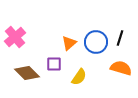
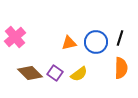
orange triangle: rotated 28 degrees clockwise
purple square: moved 1 px right, 9 px down; rotated 35 degrees clockwise
orange semicircle: rotated 75 degrees clockwise
brown diamond: moved 3 px right
yellow semicircle: moved 3 px up; rotated 18 degrees clockwise
